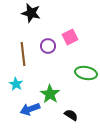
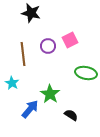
pink square: moved 3 px down
cyan star: moved 4 px left, 1 px up
blue arrow: rotated 150 degrees clockwise
